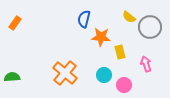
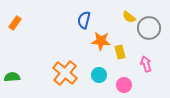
blue semicircle: moved 1 px down
gray circle: moved 1 px left, 1 px down
orange star: moved 4 px down
cyan circle: moved 5 px left
